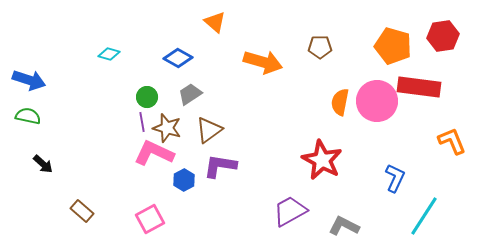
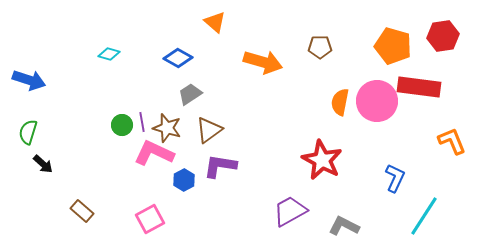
green circle: moved 25 px left, 28 px down
green semicircle: moved 16 px down; rotated 85 degrees counterclockwise
